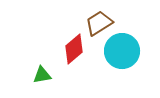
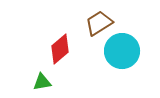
red diamond: moved 14 px left
green triangle: moved 7 px down
